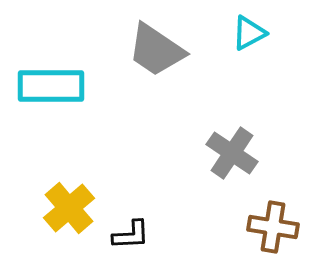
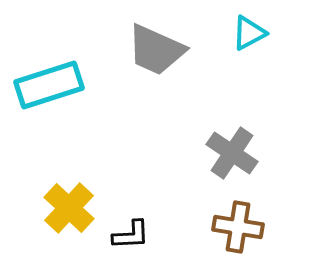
gray trapezoid: rotated 10 degrees counterclockwise
cyan rectangle: moved 2 px left, 1 px up; rotated 18 degrees counterclockwise
yellow cross: rotated 6 degrees counterclockwise
brown cross: moved 35 px left
